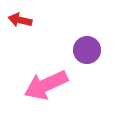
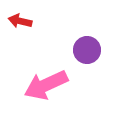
red arrow: moved 1 px down
